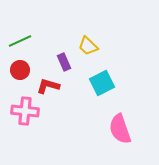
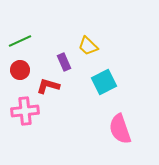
cyan square: moved 2 px right, 1 px up
pink cross: rotated 12 degrees counterclockwise
